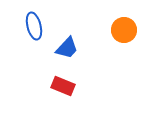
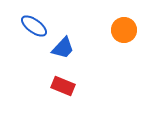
blue ellipse: rotated 40 degrees counterclockwise
blue trapezoid: moved 4 px left
